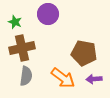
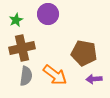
green star: moved 1 px right, 2 px up; rotated 24 degrees clockwise
orange arrow: moved 8 px left, 3 px up
